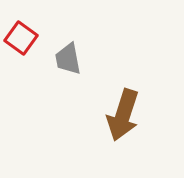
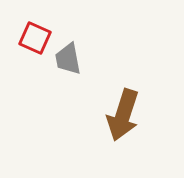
red square: moved 14 px right; rotated 12 degrees counterclockwise
